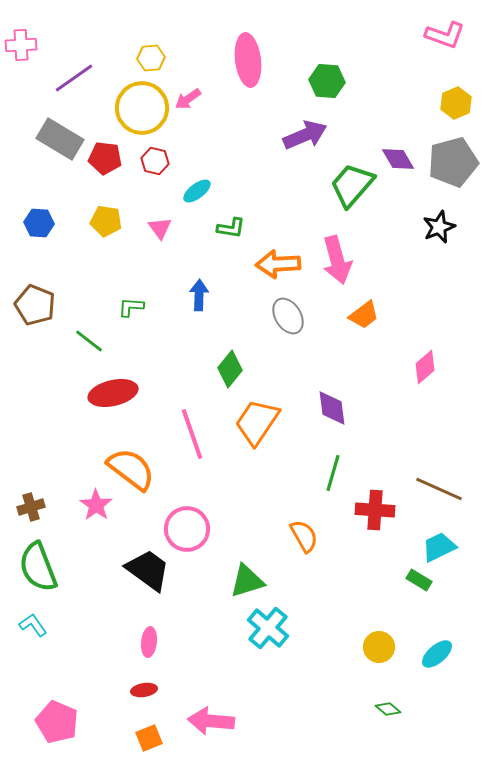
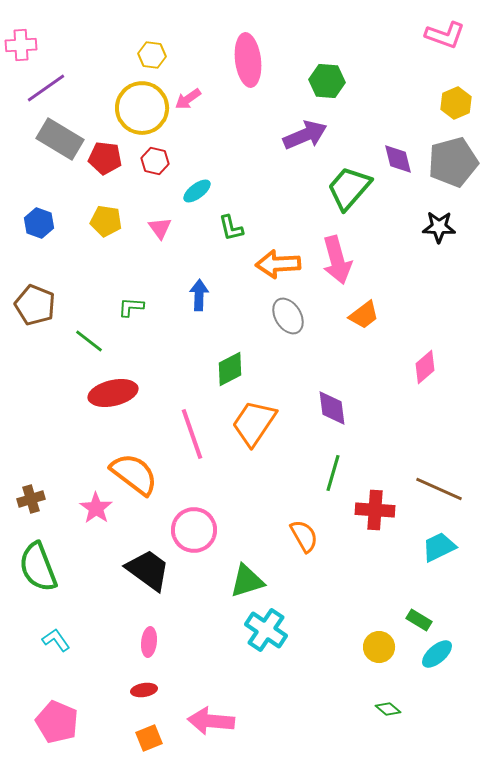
yellow hexagon at (151, 58): moved 1 px right, 3 px up; rotated 12 degrees clockwise
purple line at (74, 78): moved 28 px left, 10 px down
purple diamond at (398, 159): rotated 16 degrees clockwise
green trapezoid at (352, 185): moved 3 px left, 3 px down
blue hexagon at (39, 223): rotated 16 degrees clockwise
black star at (439, 227): rotated 24 degrees clockwise
green L-shape at (231, 228): rotated 68 degrees clockwise
green diamond at (230, 369): rotated 24 degrees clockwise
orange trapezoid at (257, 422): moved 3 px left, 1 px down
orange semicircle at (131, 469): moved 3 px right, 5 px down
pink star at (96, 505): moved 3 px down
brown cross at (31, 507): moved 8 px up
pink circle at (187, 529): moved 7 px right, 1 px down
green rectangle at (419, 580): moved 40 px down
cyan L-shape at (33, 625): moved 23 px right, 15 px down
cyan cross at (268, 628): moved 2 px left, 2 px down; rotated 6 degrees counterclockwise
